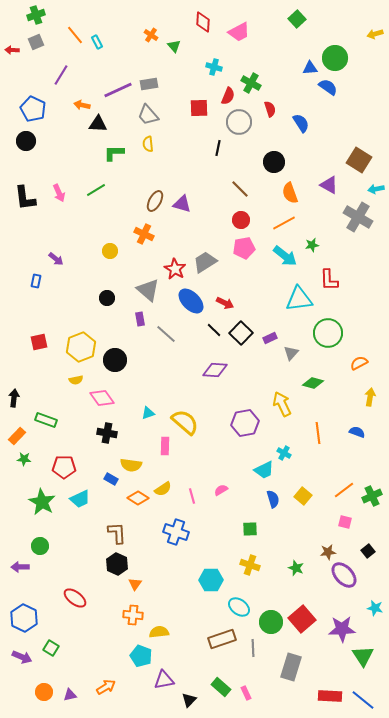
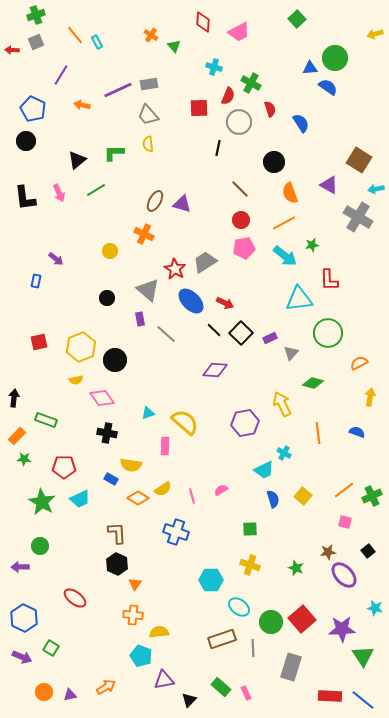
black triangle at (98, 124): moved 21 px left, 36 px down; rotated 42 degrees counterclockwise
